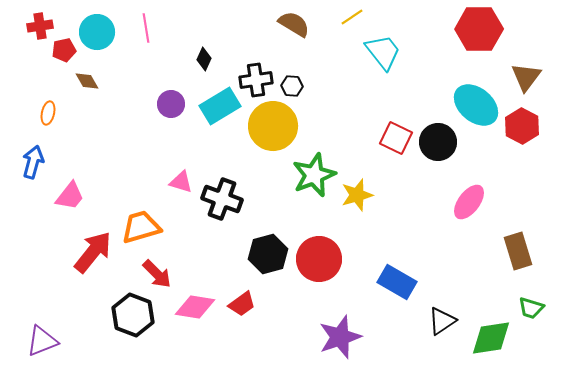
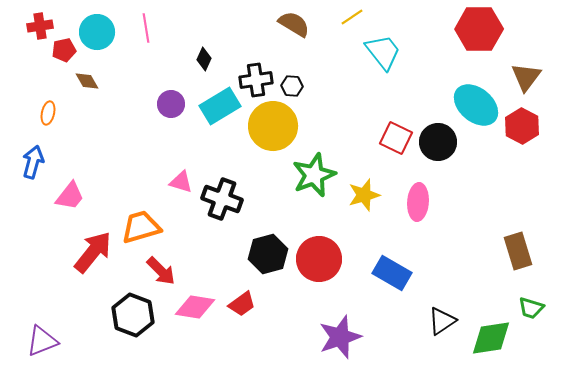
yellow star at (357, 195): moved 7 px right
pink ellipse at (469, 202): moved 51 px left; rotated 33 degrees counterclockwise
red arrow at (157, 274): moved 4 px right, 3 px up
blue rectangle at (397, 282): moved 5 px left, 9 px up
